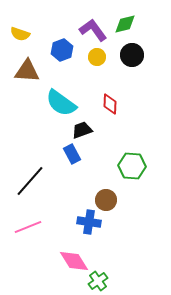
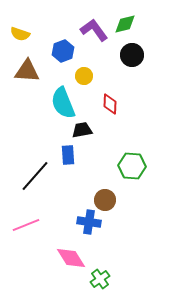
purple L-shape: moved 1 px right
blue hexagon: moved 1 px right, 1 px down
yellow circle: moved 13 px left, 19 px down
cyan semicircle: moved 2 px right; rotated 32 degrees clockwise
black trapezoid: rotated 10 degrees clockwise
blue rectangle: moved 4 px left, 1 px down; rotated 24 degrees clockwise
black line: moved 5 px right, 5 px up
brown circle: moved 1 px left
pink line: moved 2 px left, 2 px up
pink diamond: moved 3 px left, 3 px up
green cross: moved 2 px right, 2 px up
